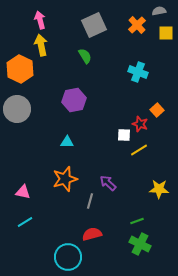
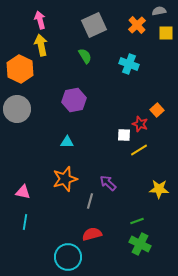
cyan cross: moved 9 px left, 8 px up
cyan line: rotated 49 degrees counterclockwise
